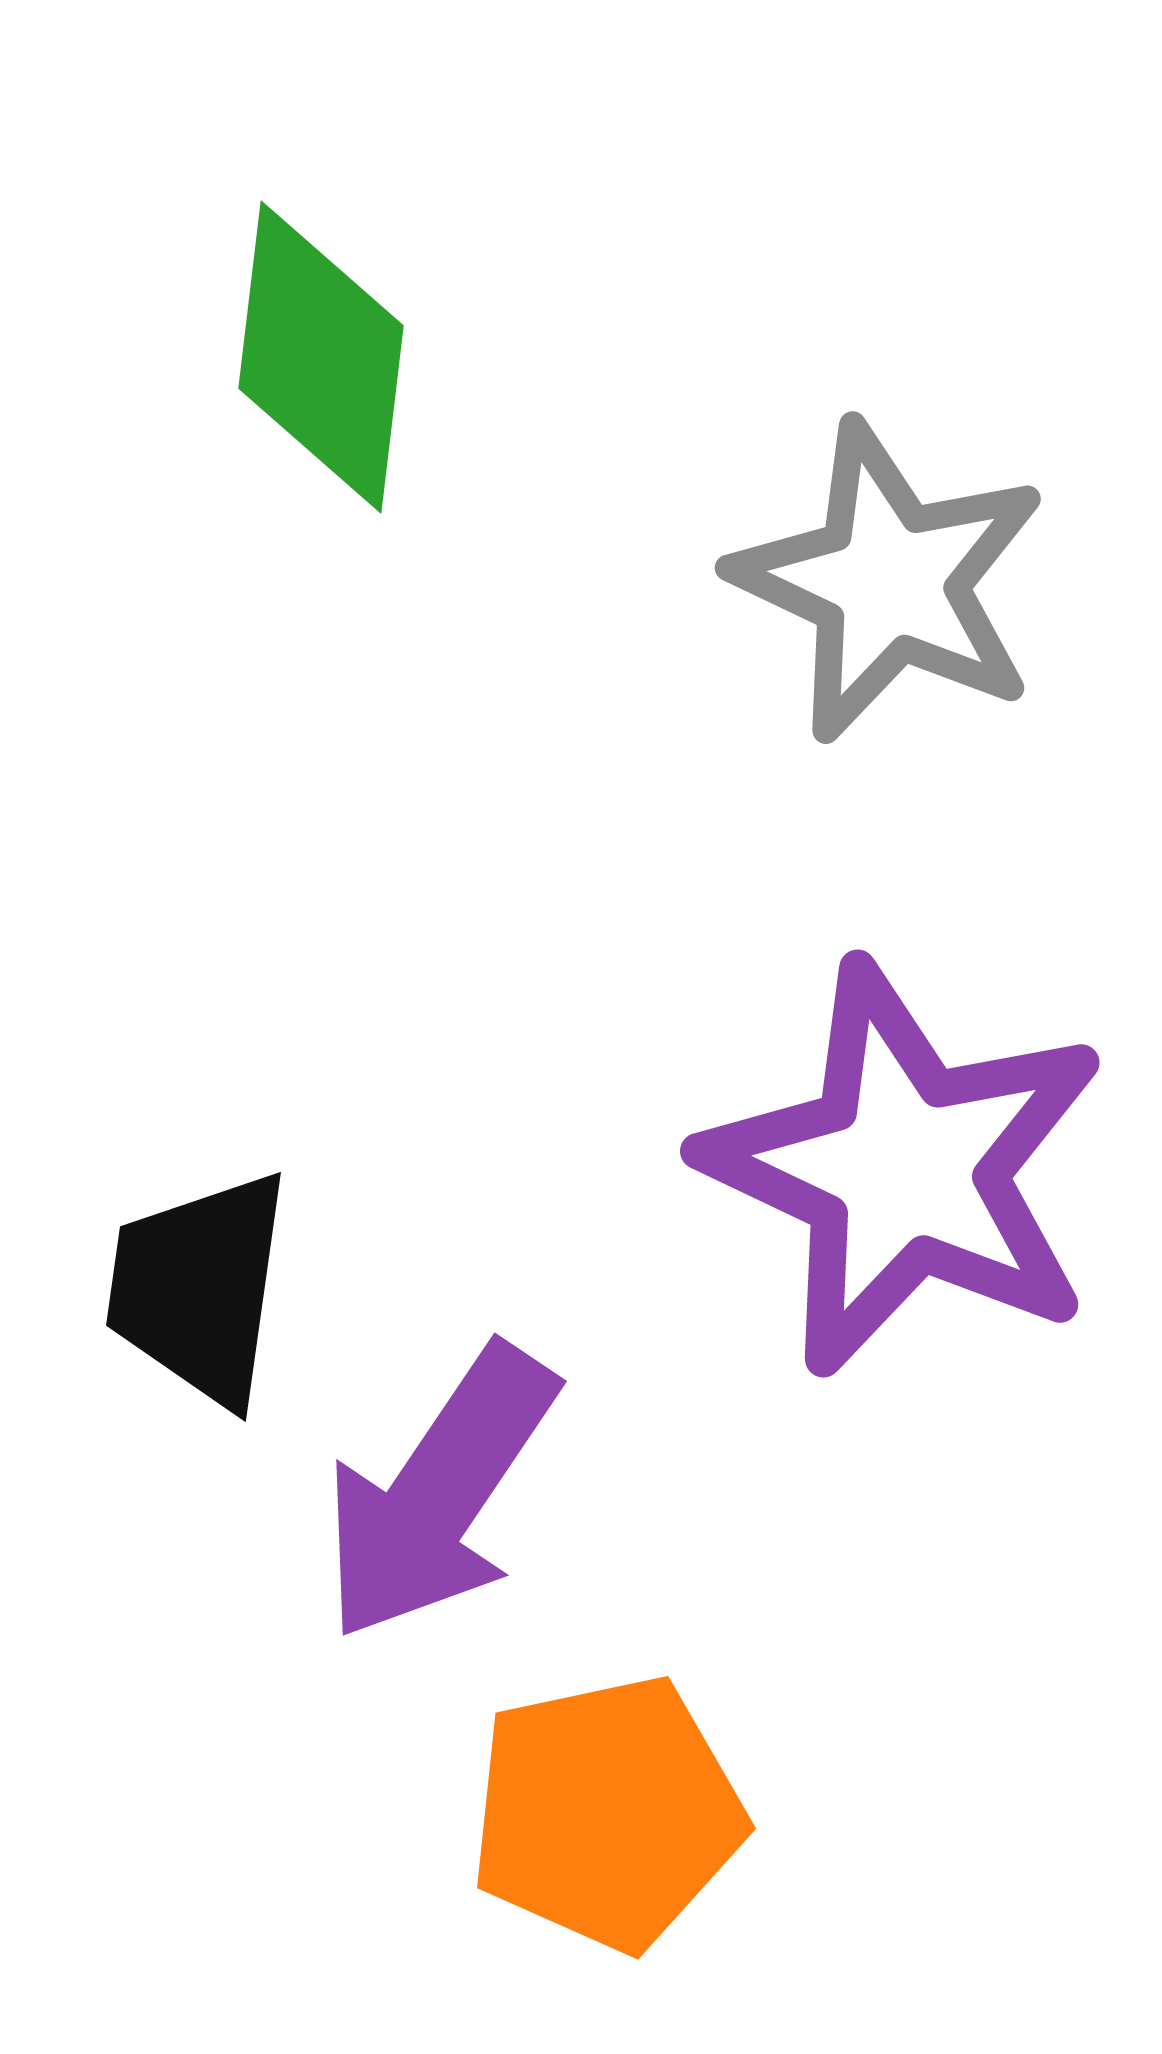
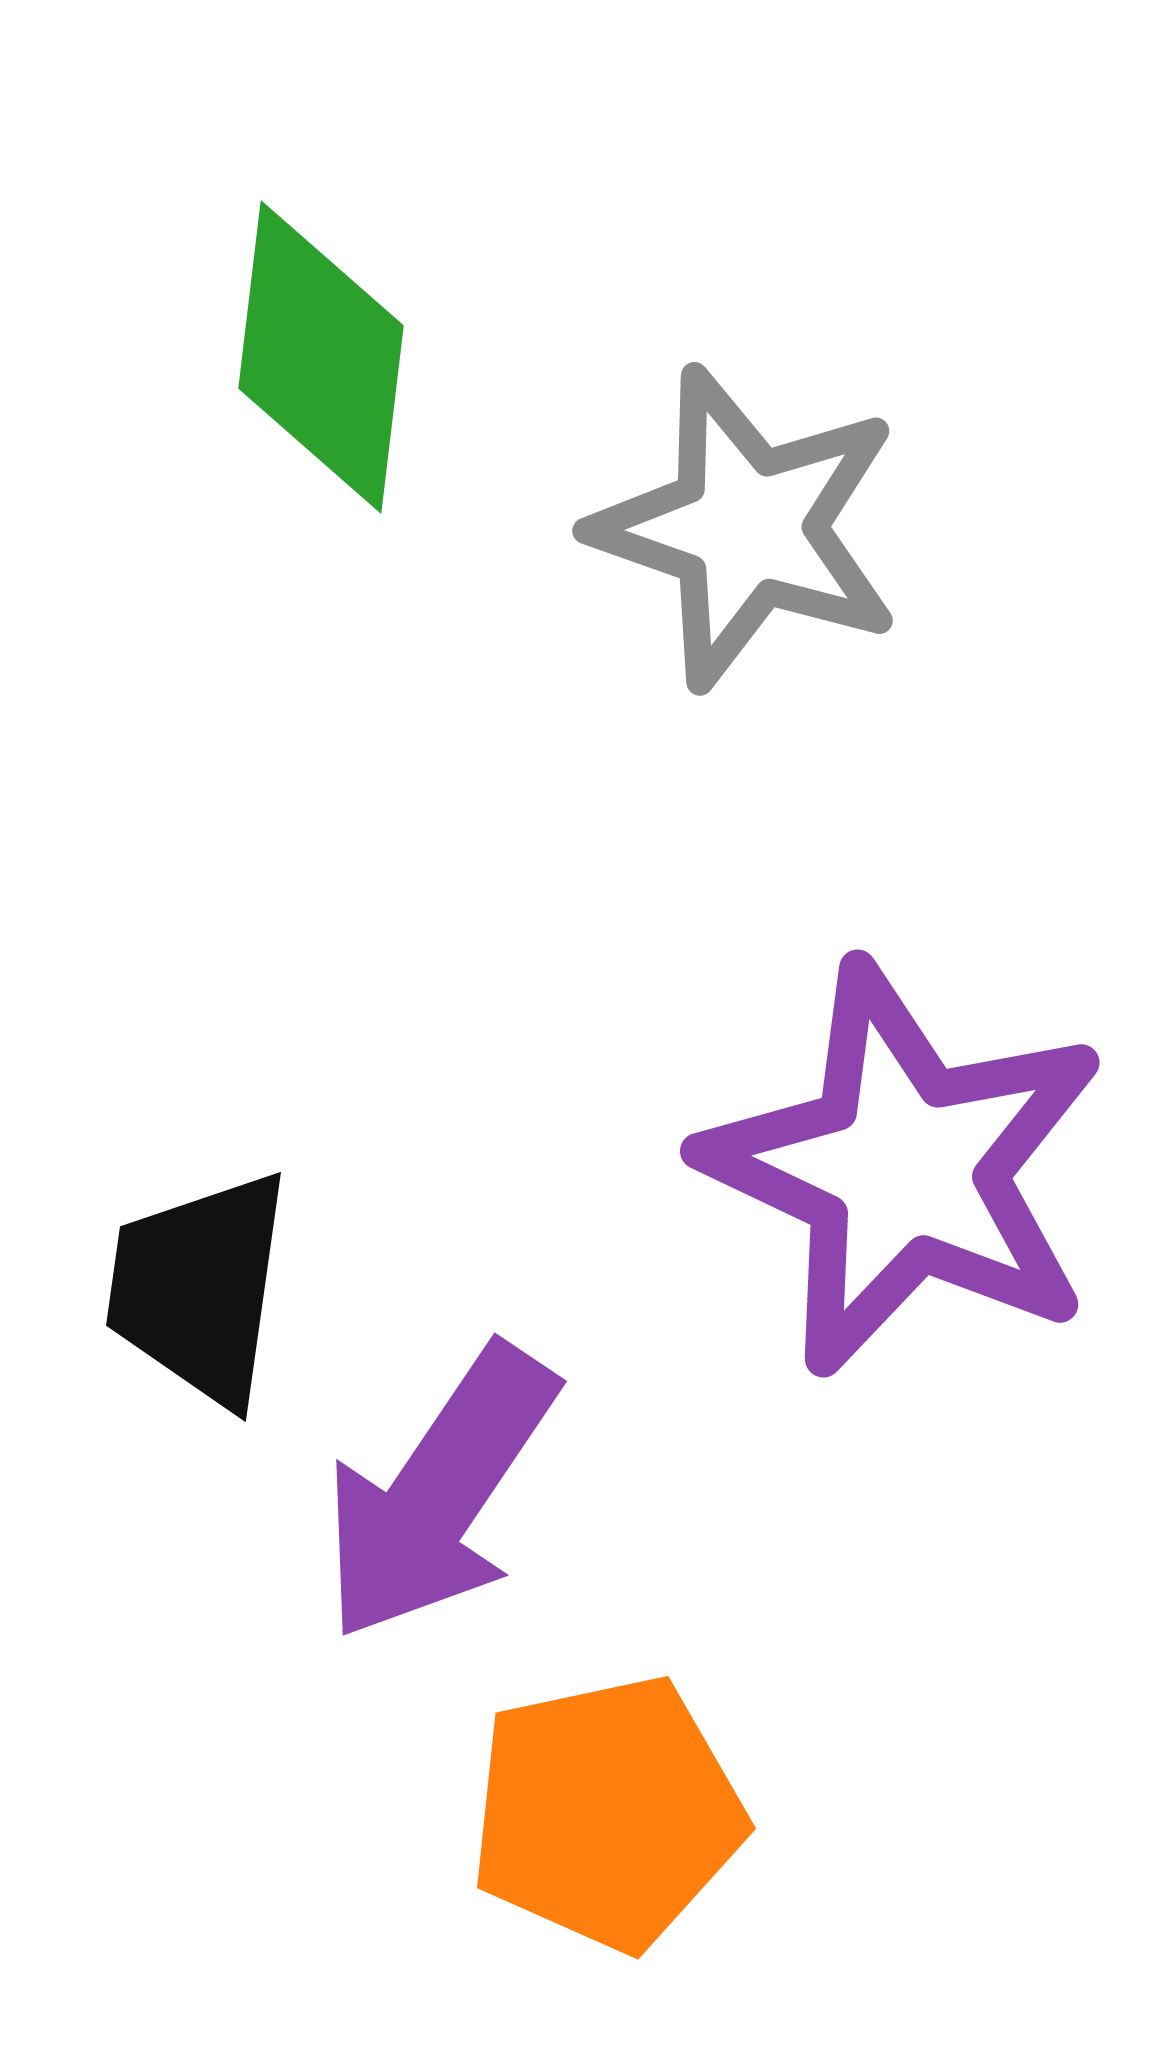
gray star: moved 142 px left, 54 px up; rotated 6 degrees counterclockwise
